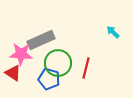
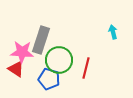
cyan arrow: rotated 32 degrees clockwise
gray rectangle: rotated 48 degrees counterclockwise
pink star: moved 1 px right, 2 px up
green circle: moved 1 px right, 3 px up
red triangle: moved 3 px right, 4 px up
